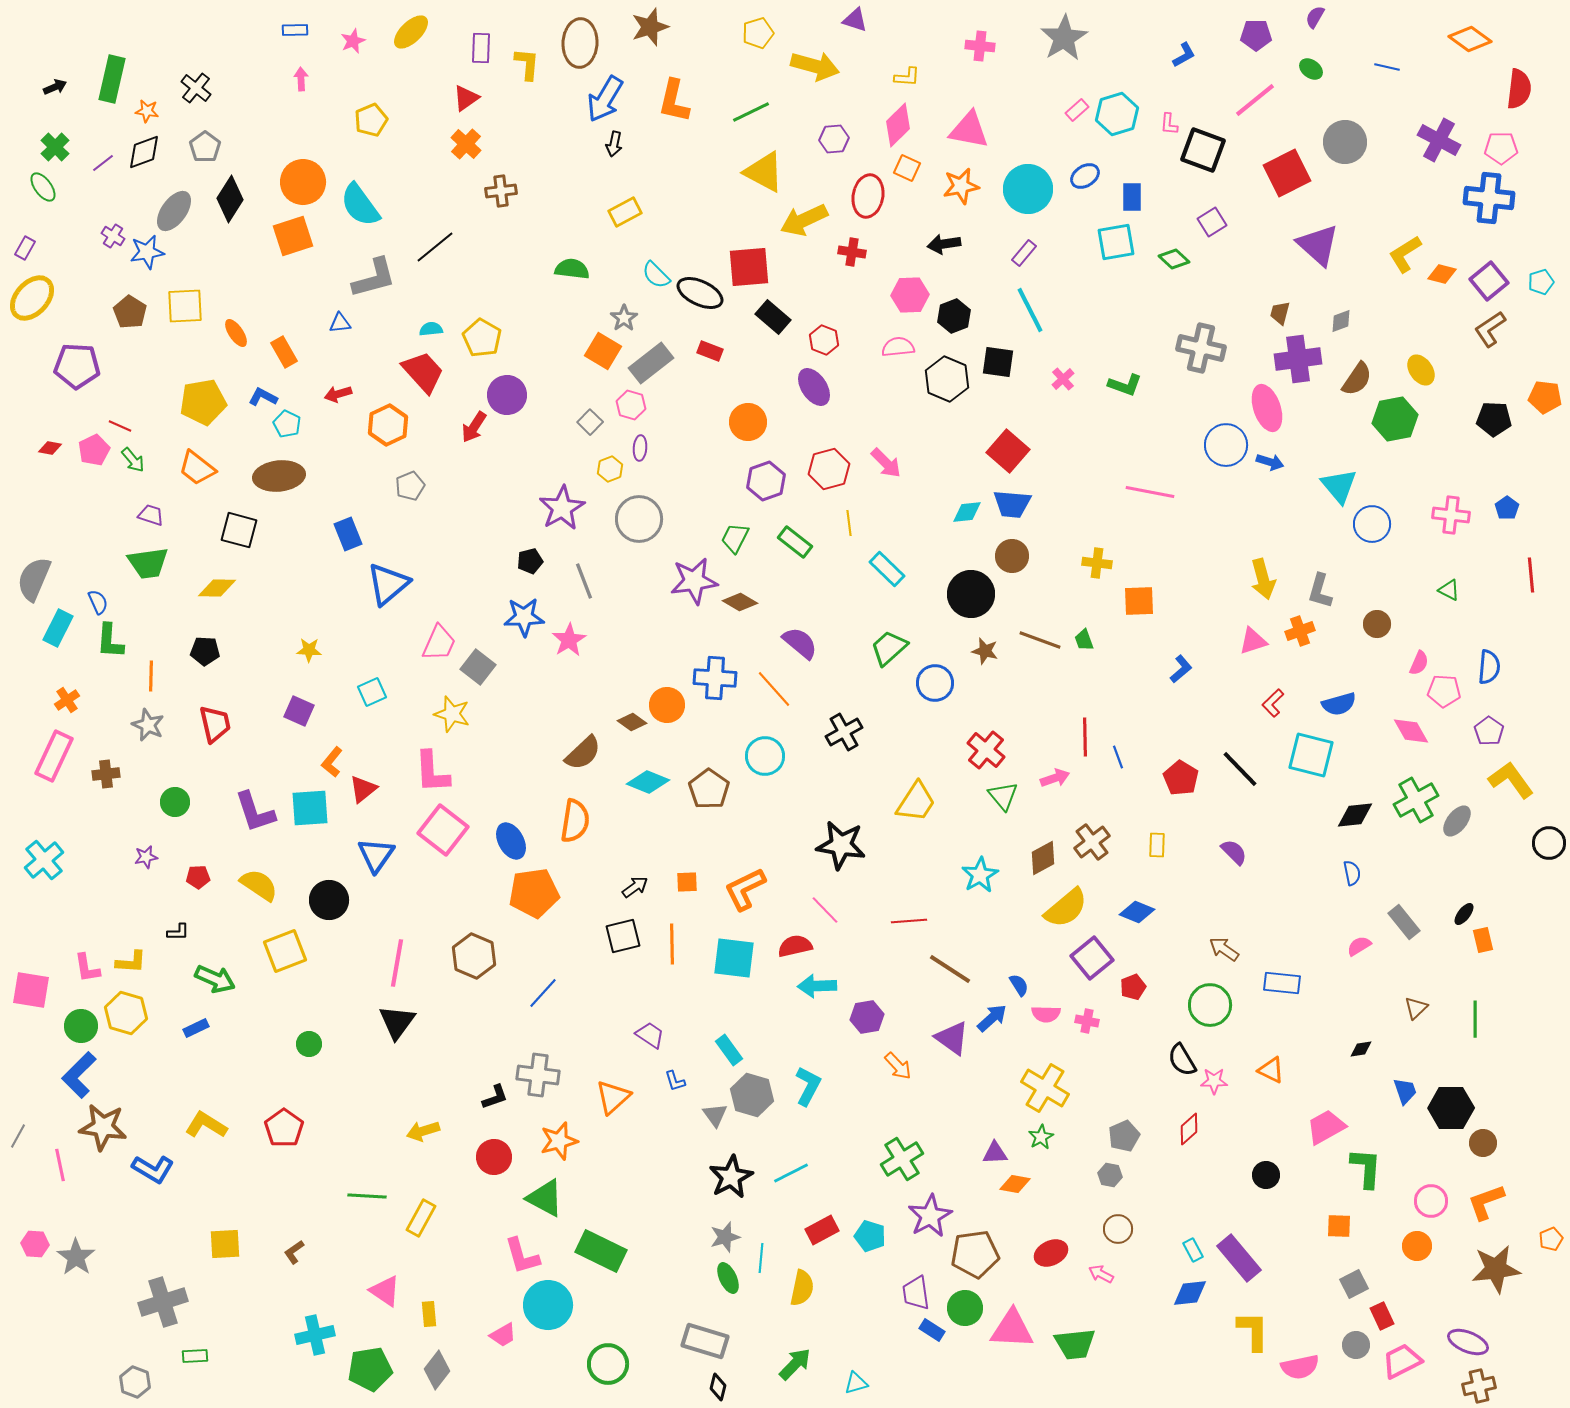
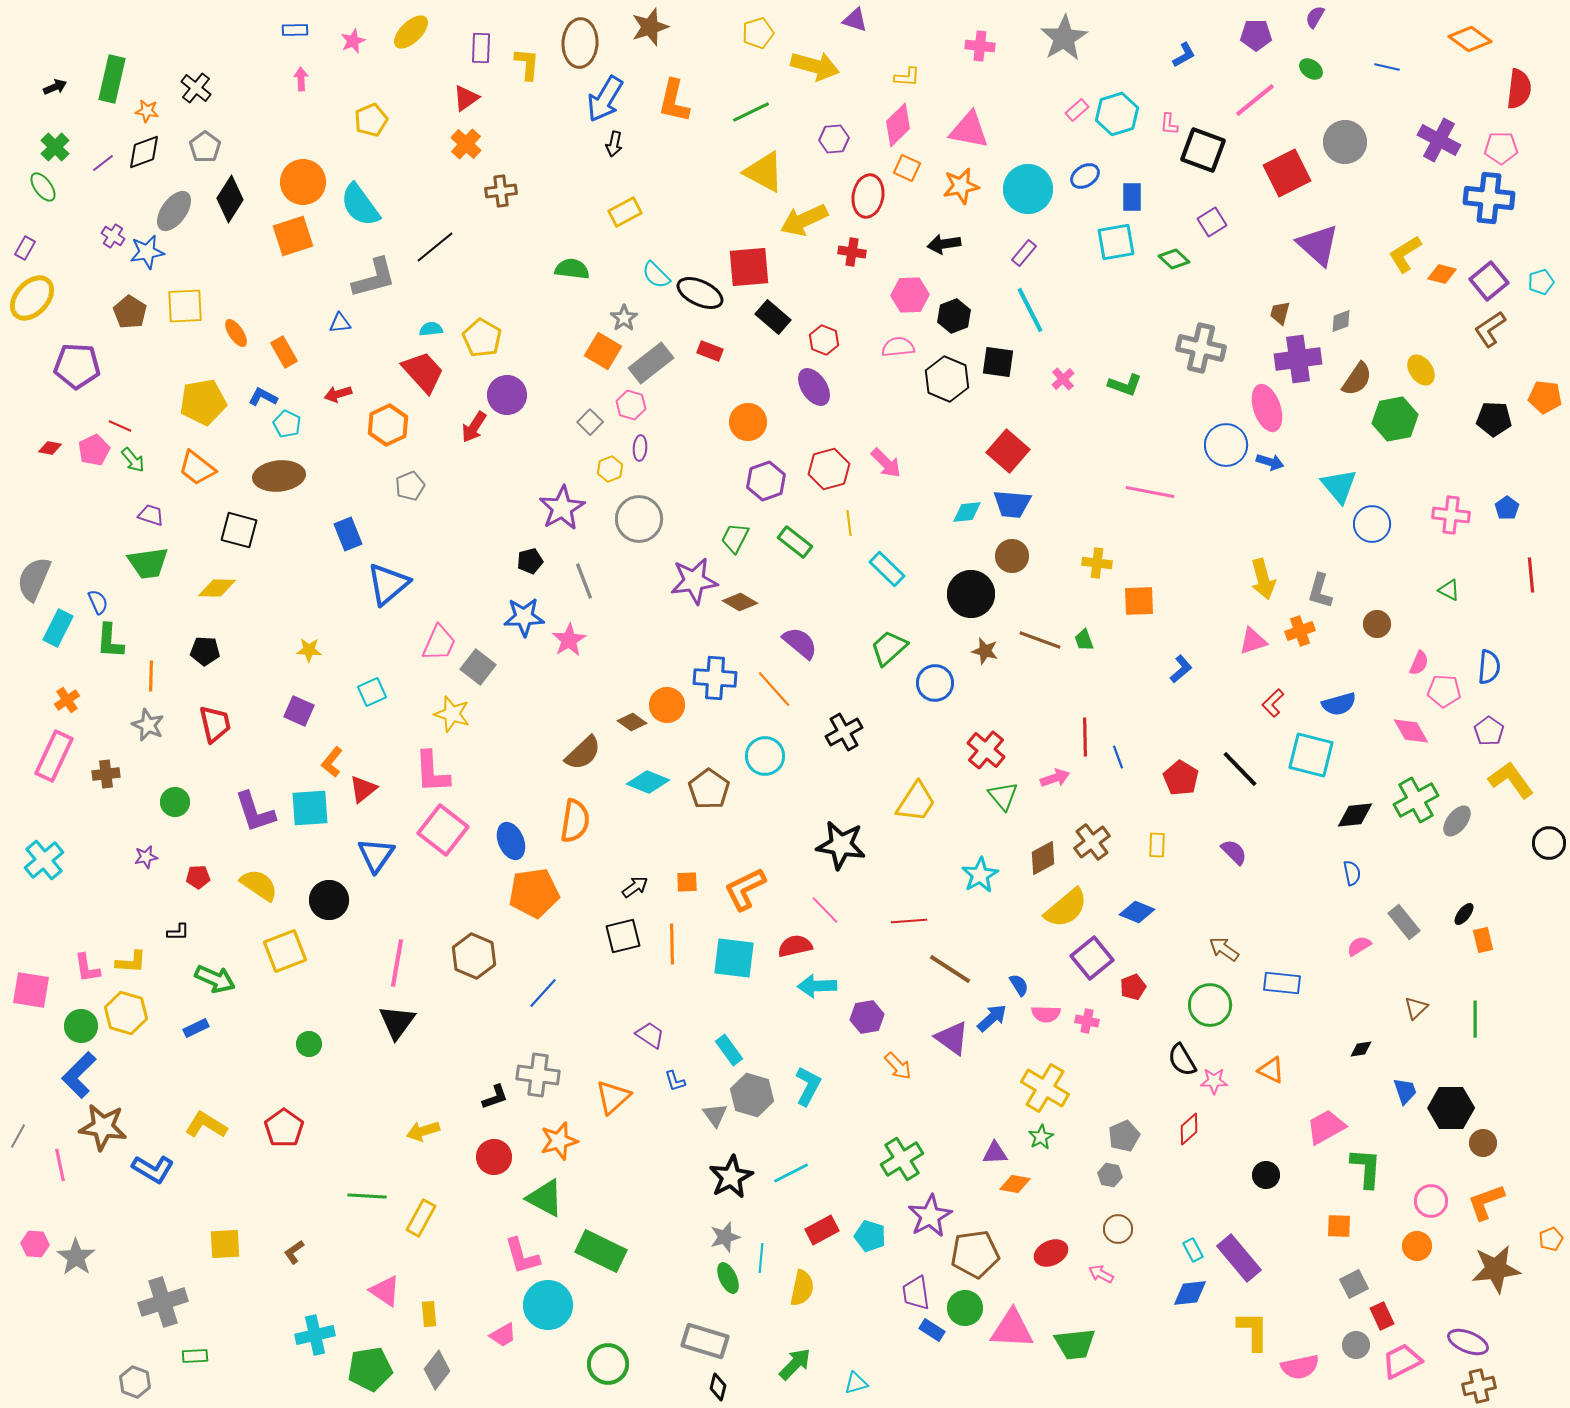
blue ellipse at (511, 841): rotated 6 degrees clockwise
